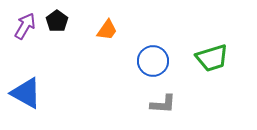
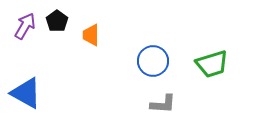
orange trapezoid: moved 16 px left, 5 px down; rotated 145 degrees clockwise
green trapezoid: moved 6 px down
